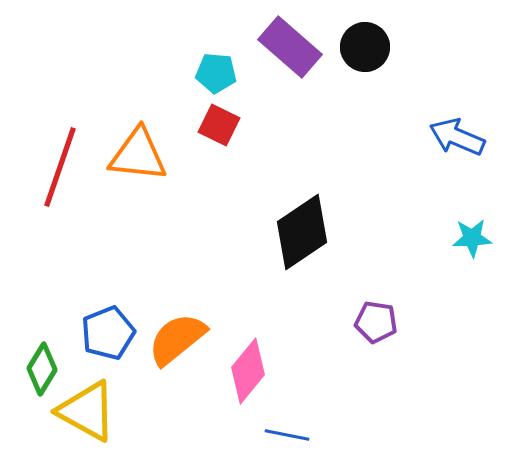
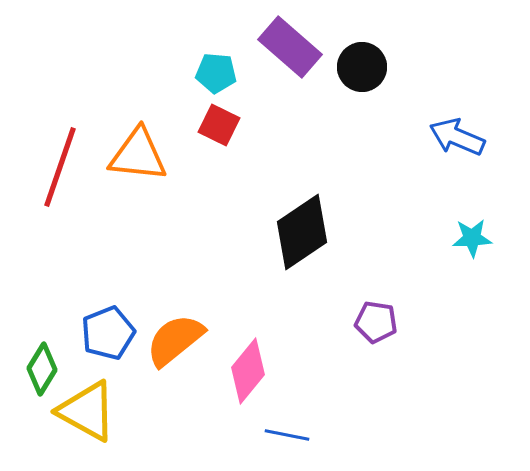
black circle: moved 3 px left, 20 px down
orange semicircle: moved 2 px left, 1 px down
